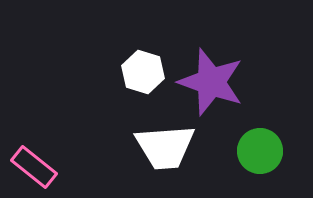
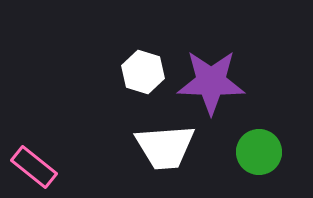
purple star: rotated 18 degrees counterclockwise
green circle: moved 1 px left, 1 px down
